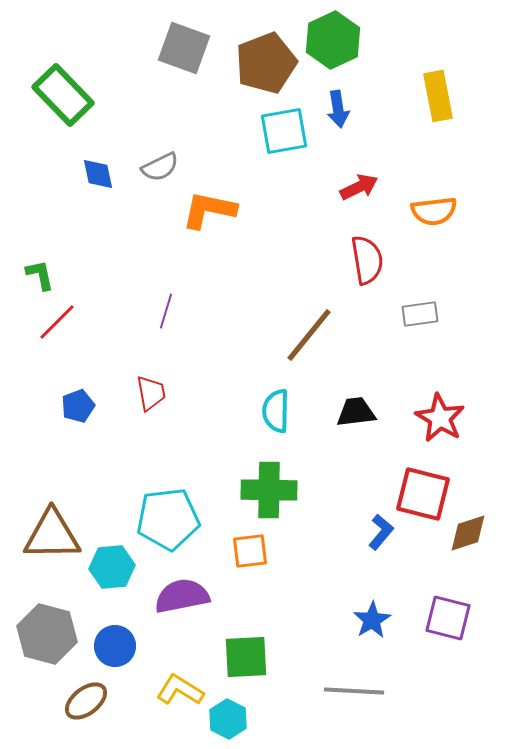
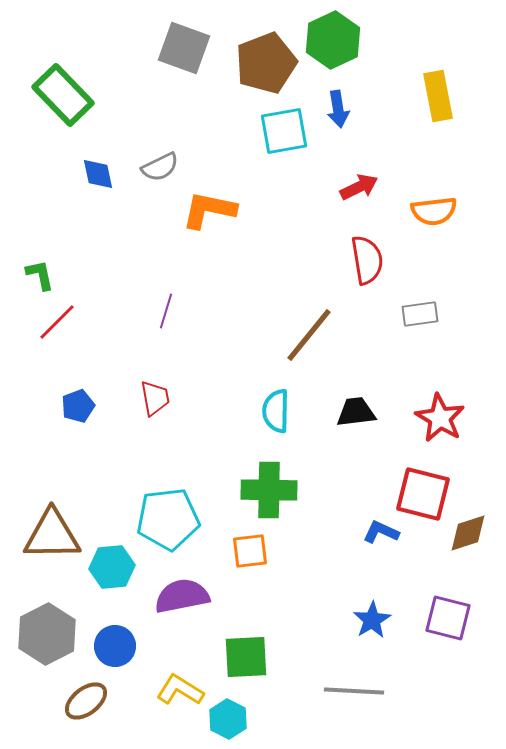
red trapezoid at (151, 393): moved 4 px right, 5 px down
blue L-shape at (381, 532): rotated 105 degrees counterclockwise
gray hexagon at (47, 634): rotated 18 degrees clockwise
